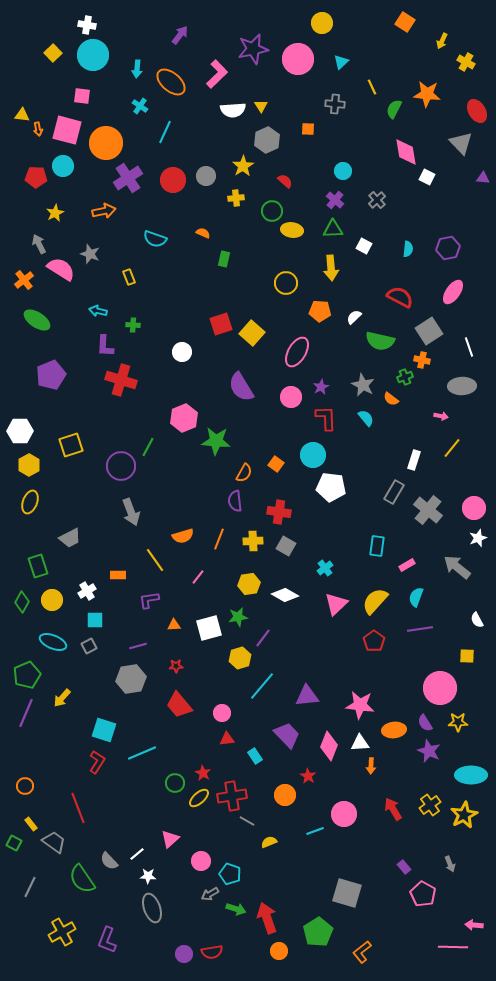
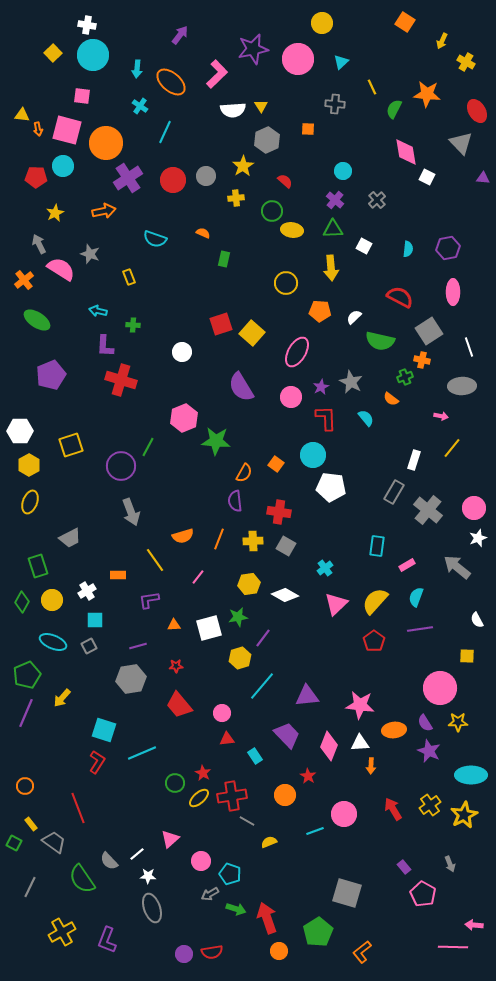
pink ellipse at (453, 292): rotated 35 degrees counterclockwise
gray star at (363, 385): moved 12 px left, 3 px up
